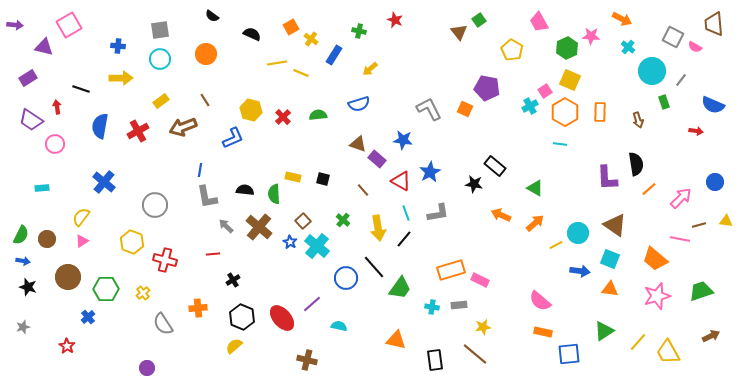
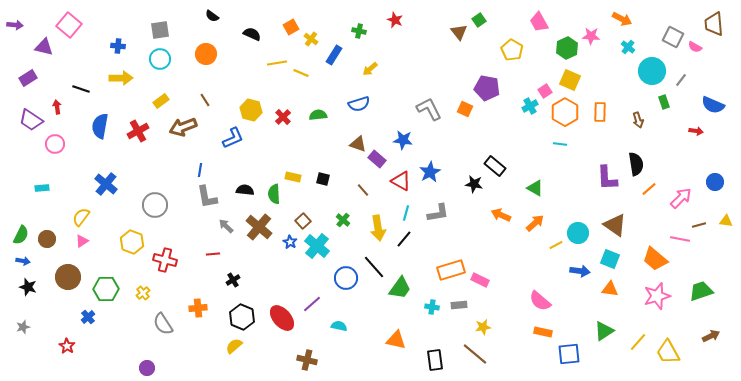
pink square at (69, 25): rotated 20 degrees counterclockwise
blue cross at (104, 182): moved 2 px right, 2 px down
cyan line at (406, 213): rotated 35 degrees clockwise
